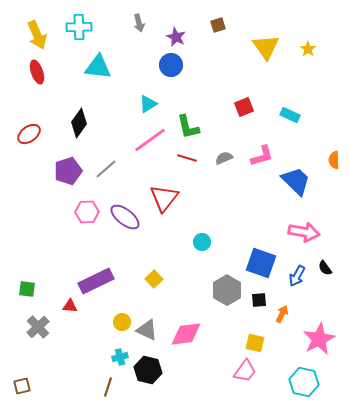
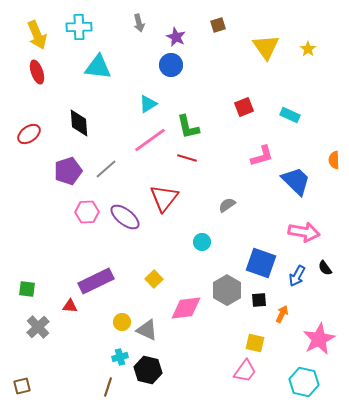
black diamond at (79, 123): rotated 40 degrees counterclockwise
gray semicircle at (224, 158): moved 3 px right, 47 px down; rotated 12 degrees counterclockwise
pink diamond at (186, 334): moved 26 px up
